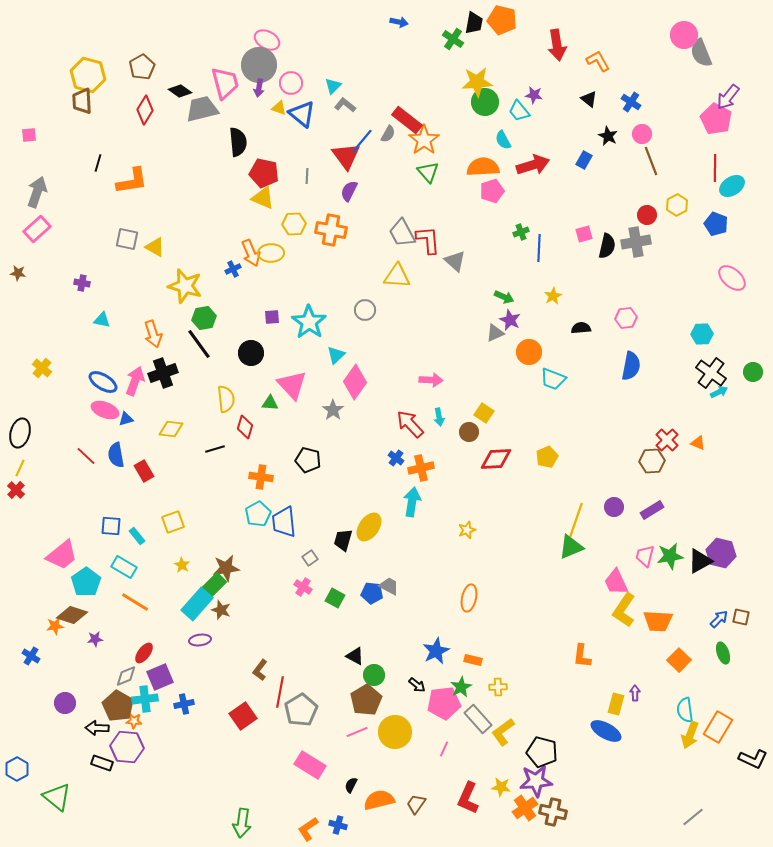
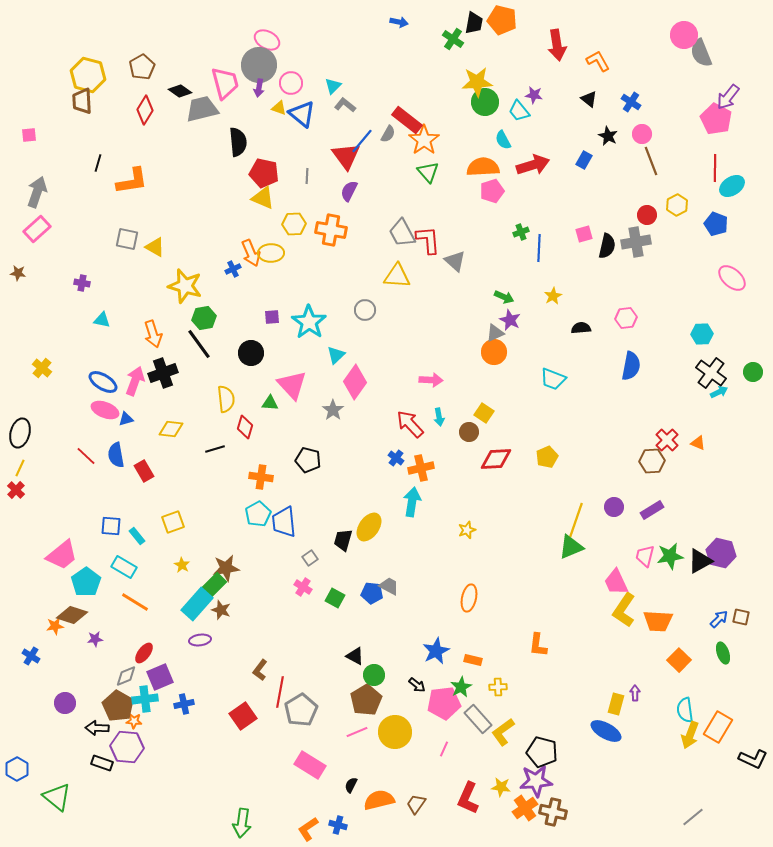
orange circle at (529, 352): moved 35 px left
orange L-shape at (582, 656): moved 44 px left, 11 px up
